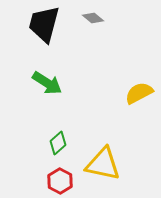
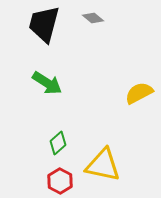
yellow triangle: moved 1 px down
